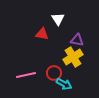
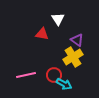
purple triangle: rotated 24 degrees clockwise
red circle: moved 2 px down
